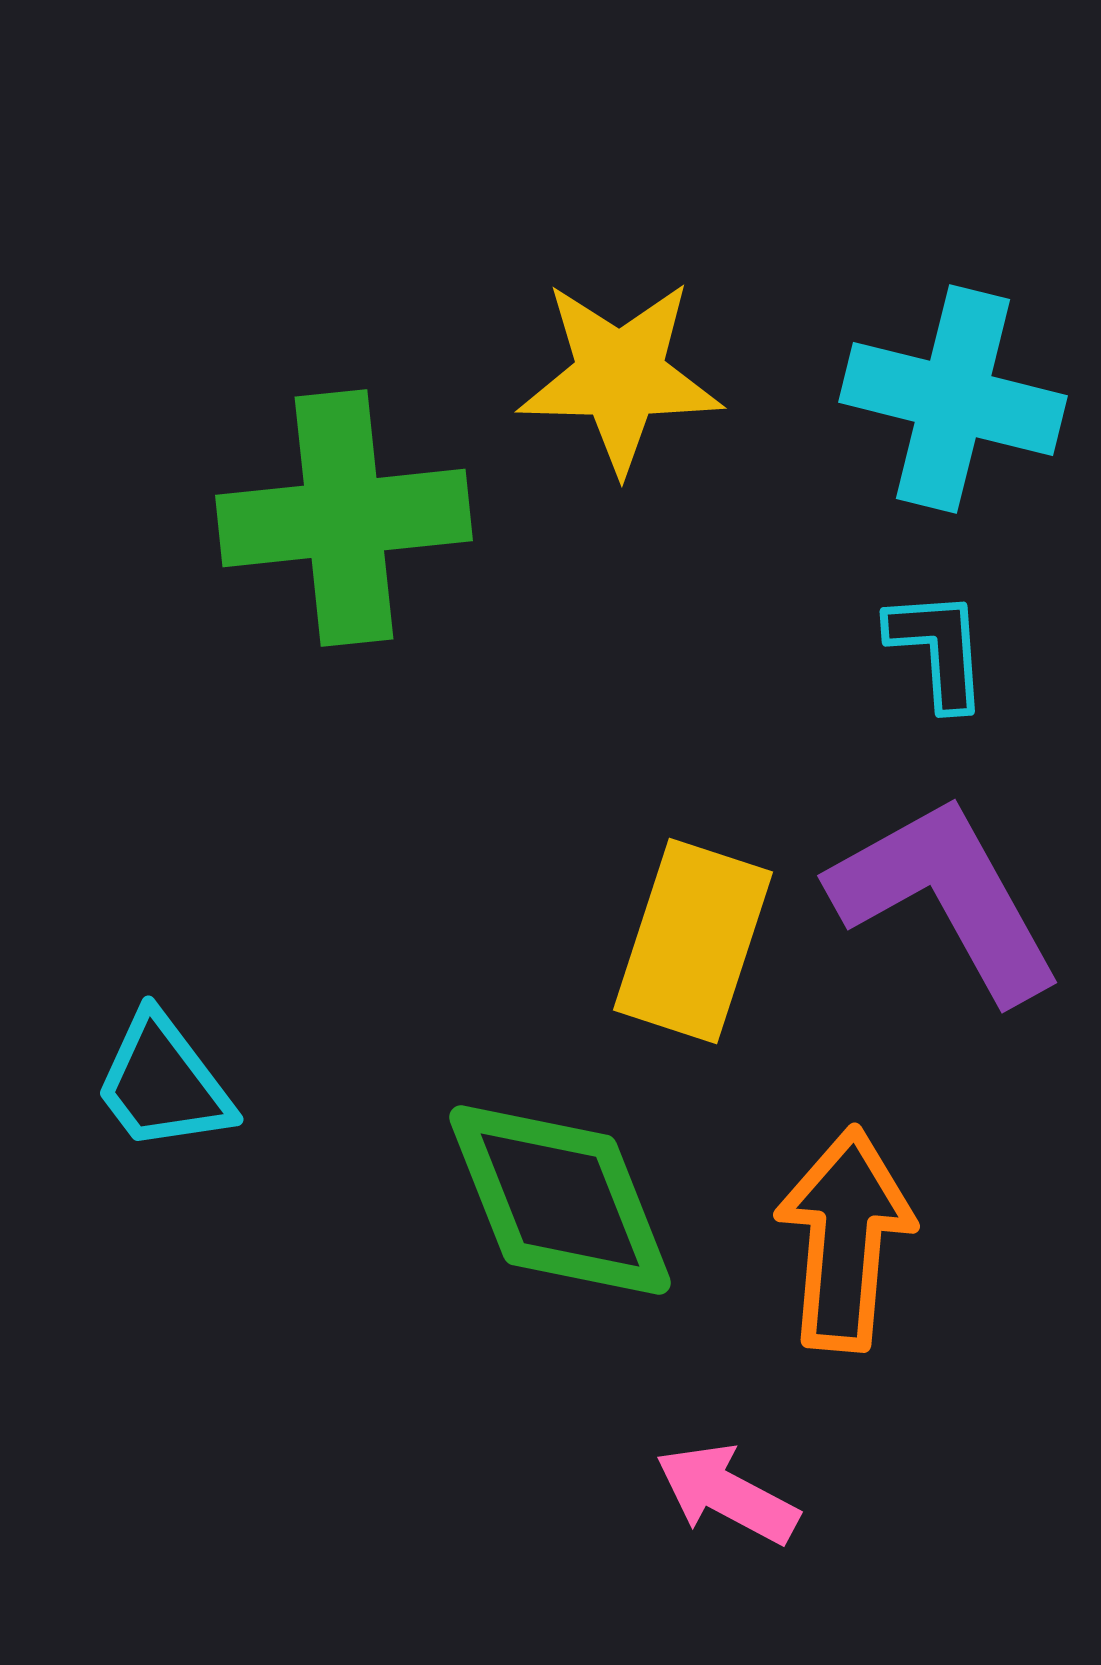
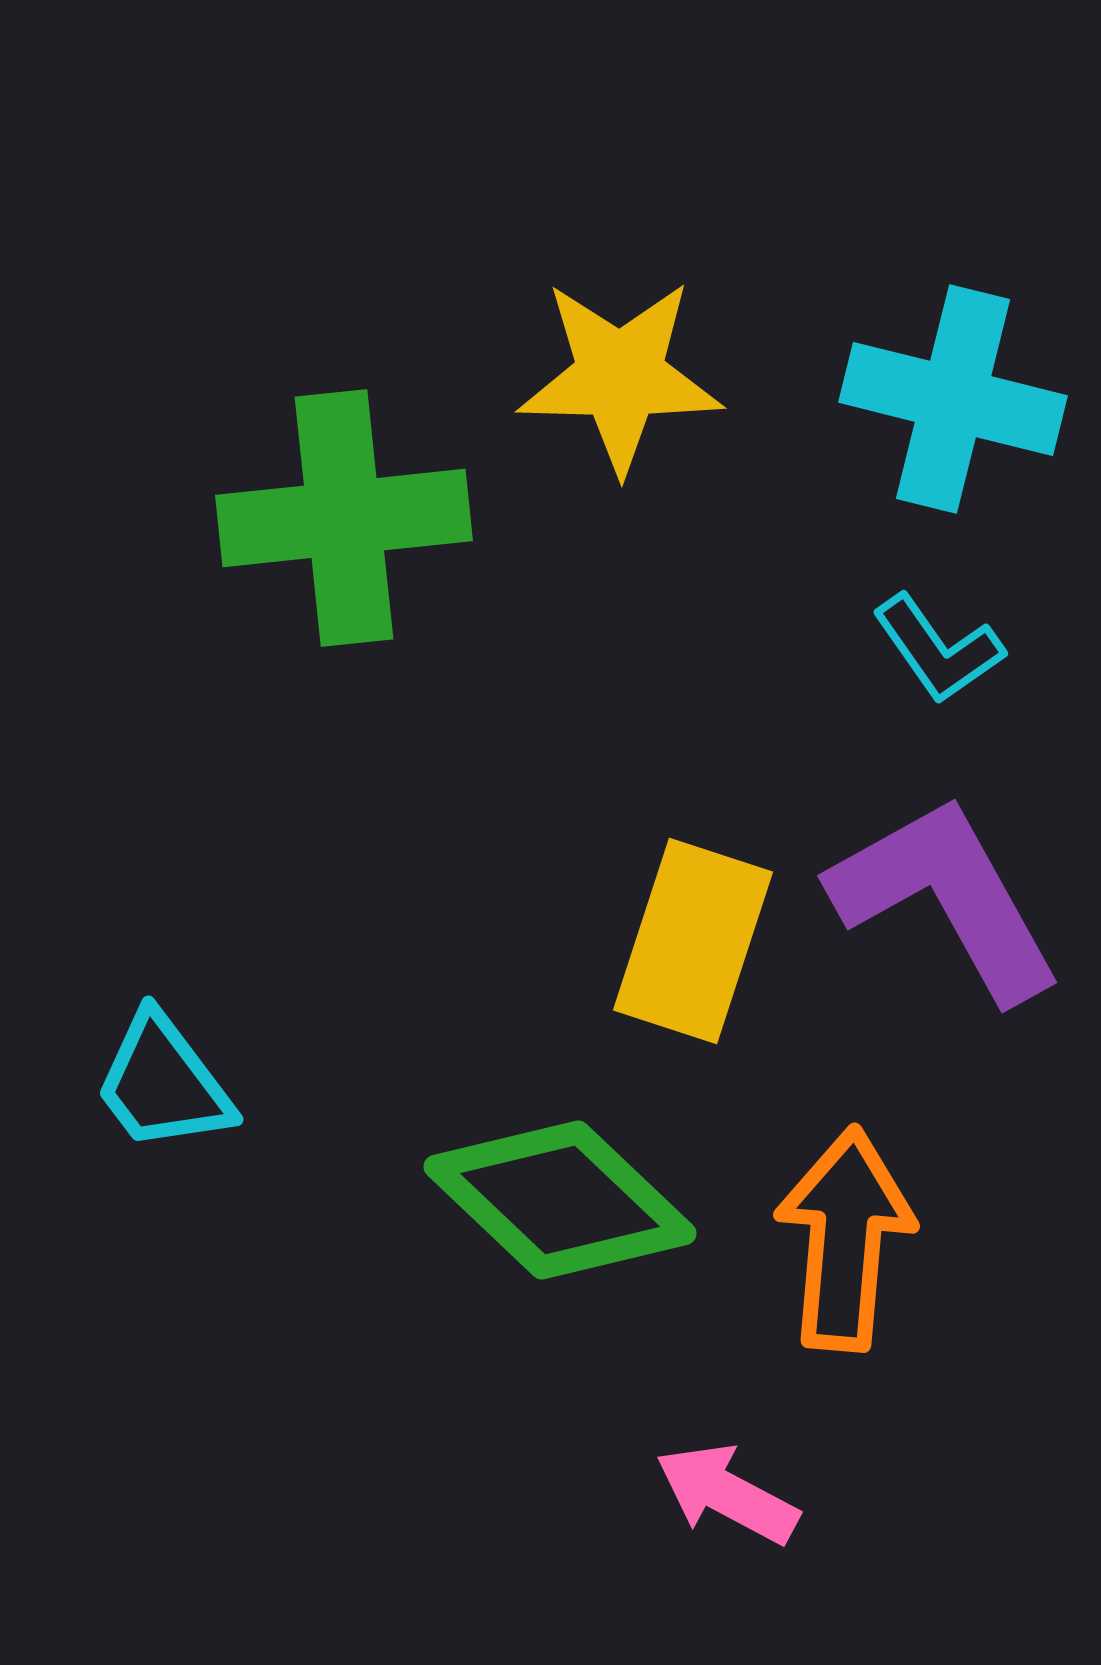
cyan L-shape: rotated 149 degrees clockwise
green diamond: rotated 25 degrees counterclockwise
